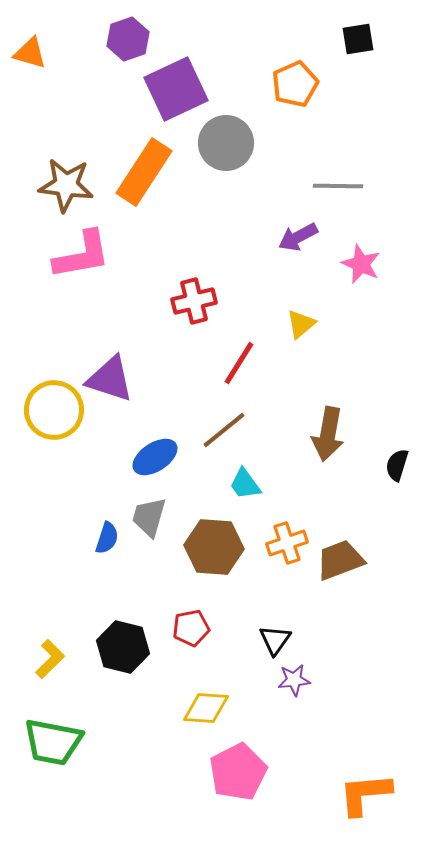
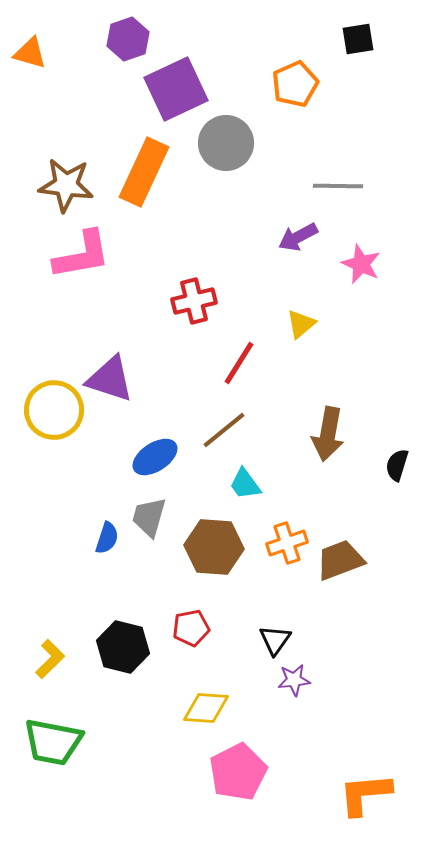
orange rectangle: rotated 8 degrees counterclockwise
